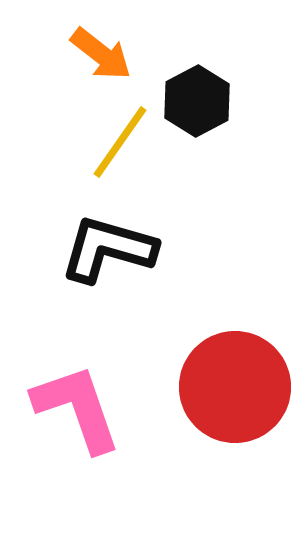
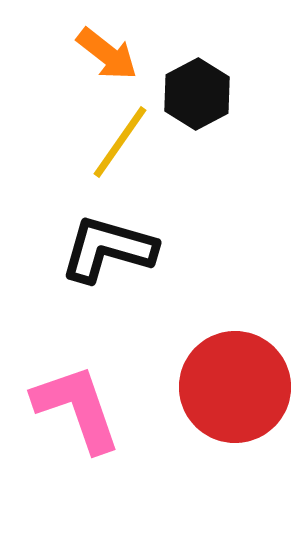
orange arrow: moved 6 px right
black hexagon: moved 7 px up
